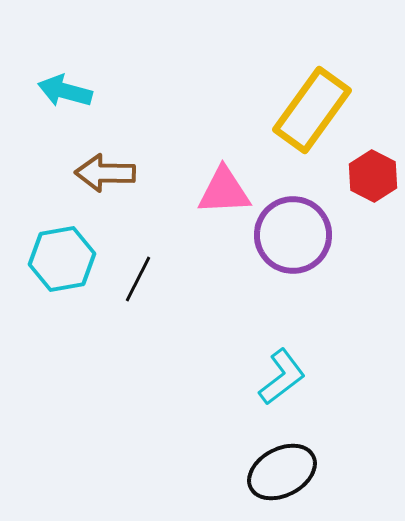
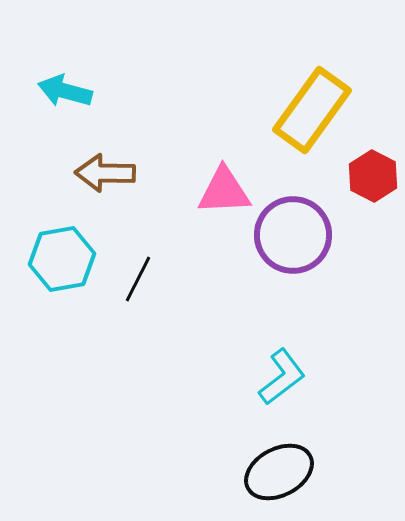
black ellipse: moved 3 px left
